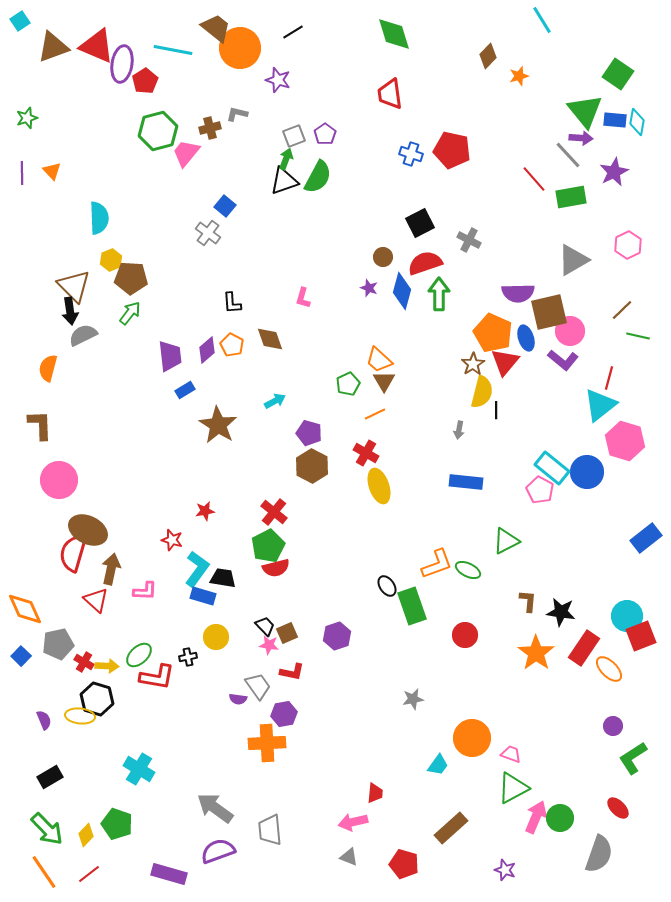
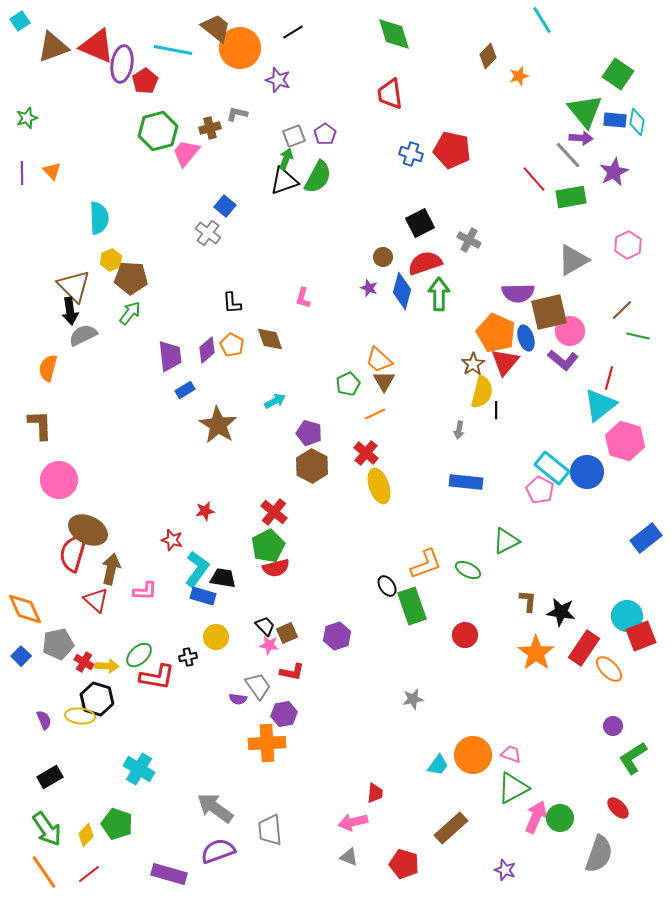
orange pentagon at (493, 333): moved 3 px right
red cross at (366, 453): rotated 10 degrees clockwise
orange L-shape at (437, 564): moved 11 px left
orange circle at (472, 738): moved 1 px right, 17 px down
green arrow at (47, 829): rotated 9 degrees clockwise
